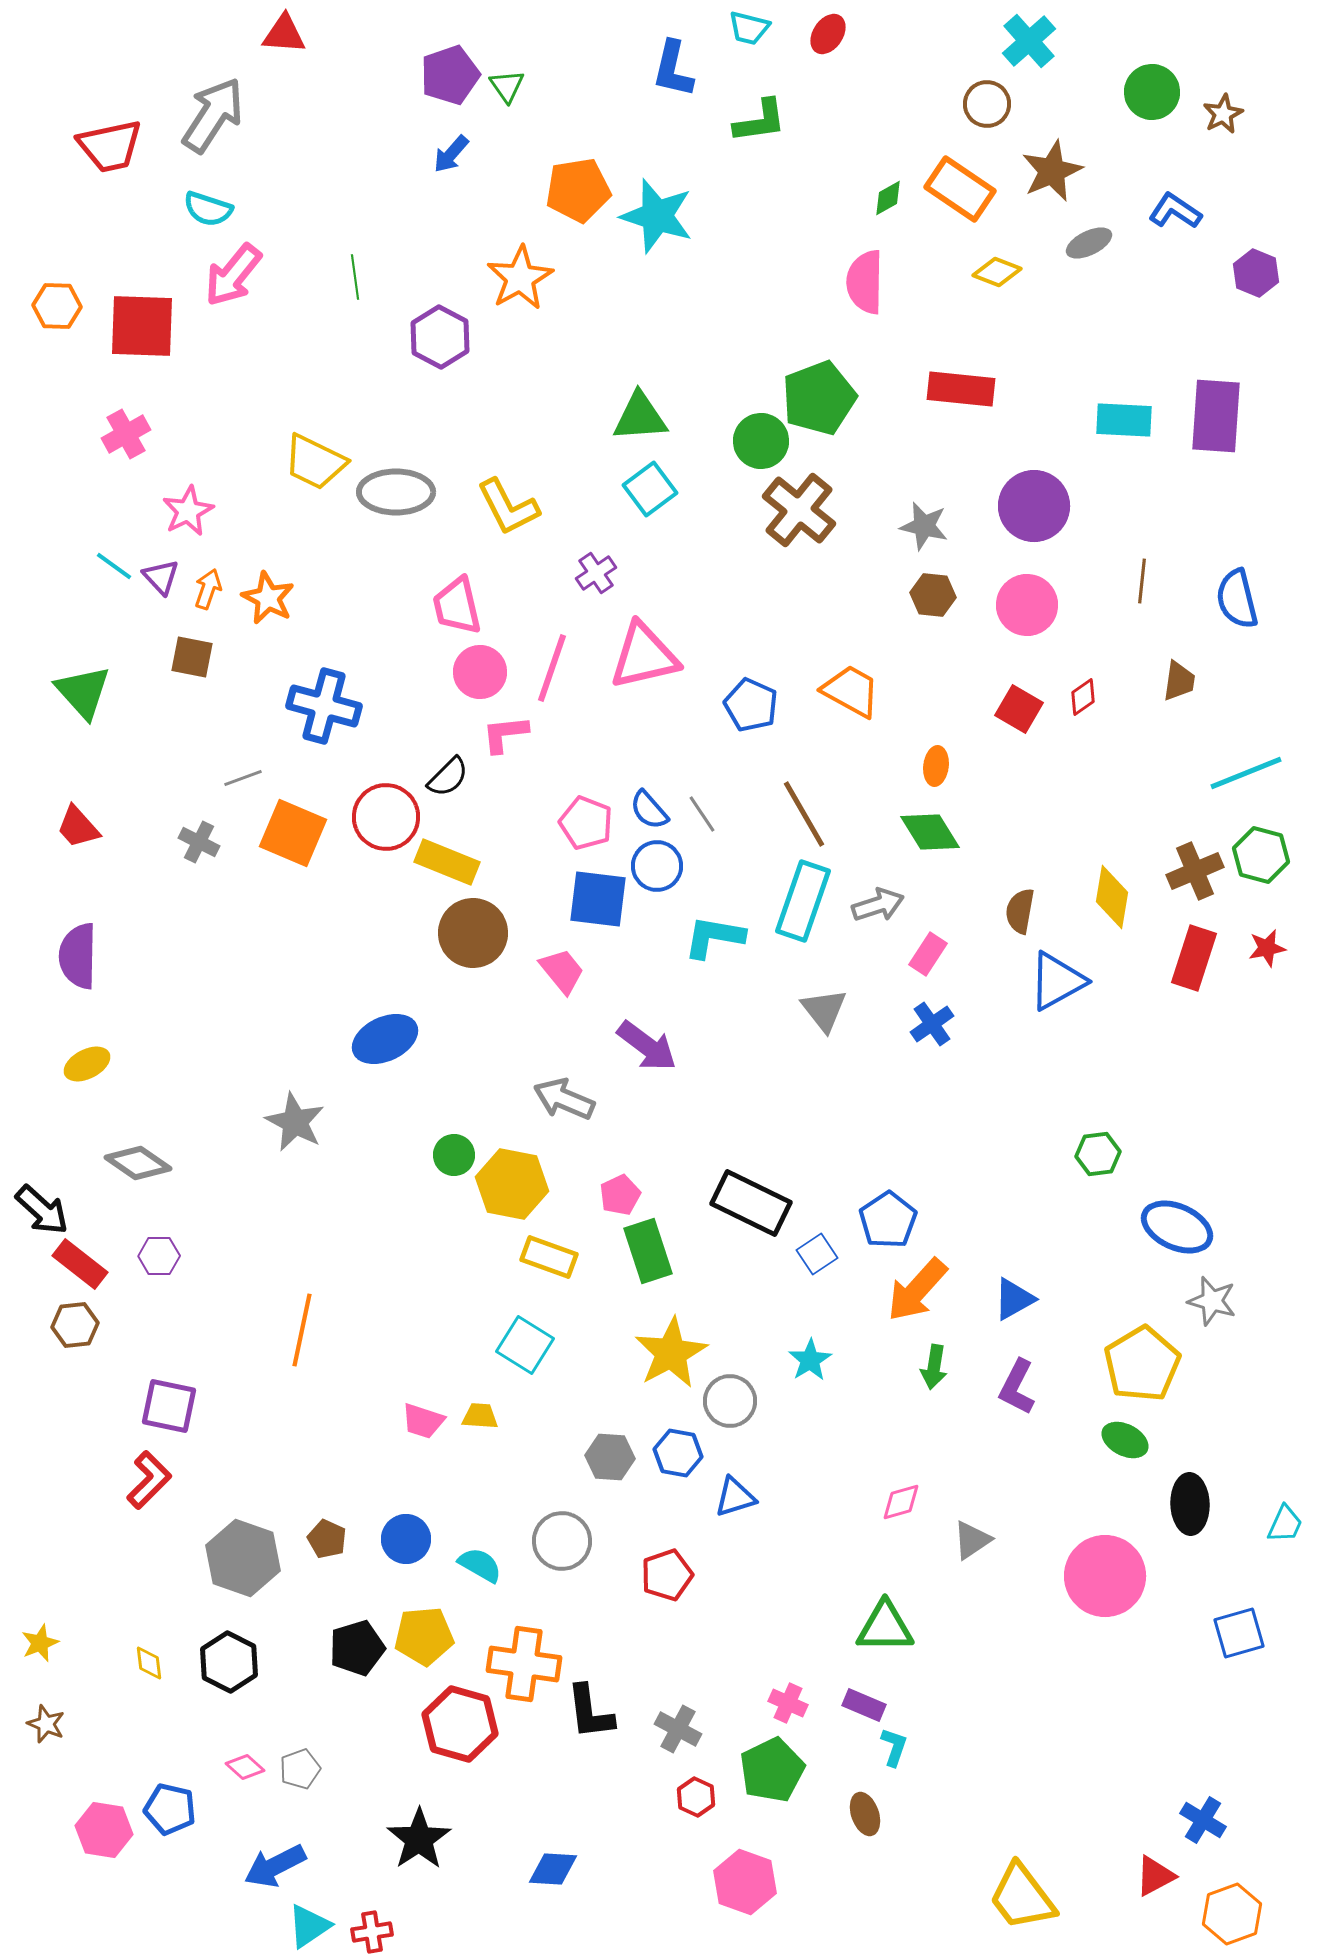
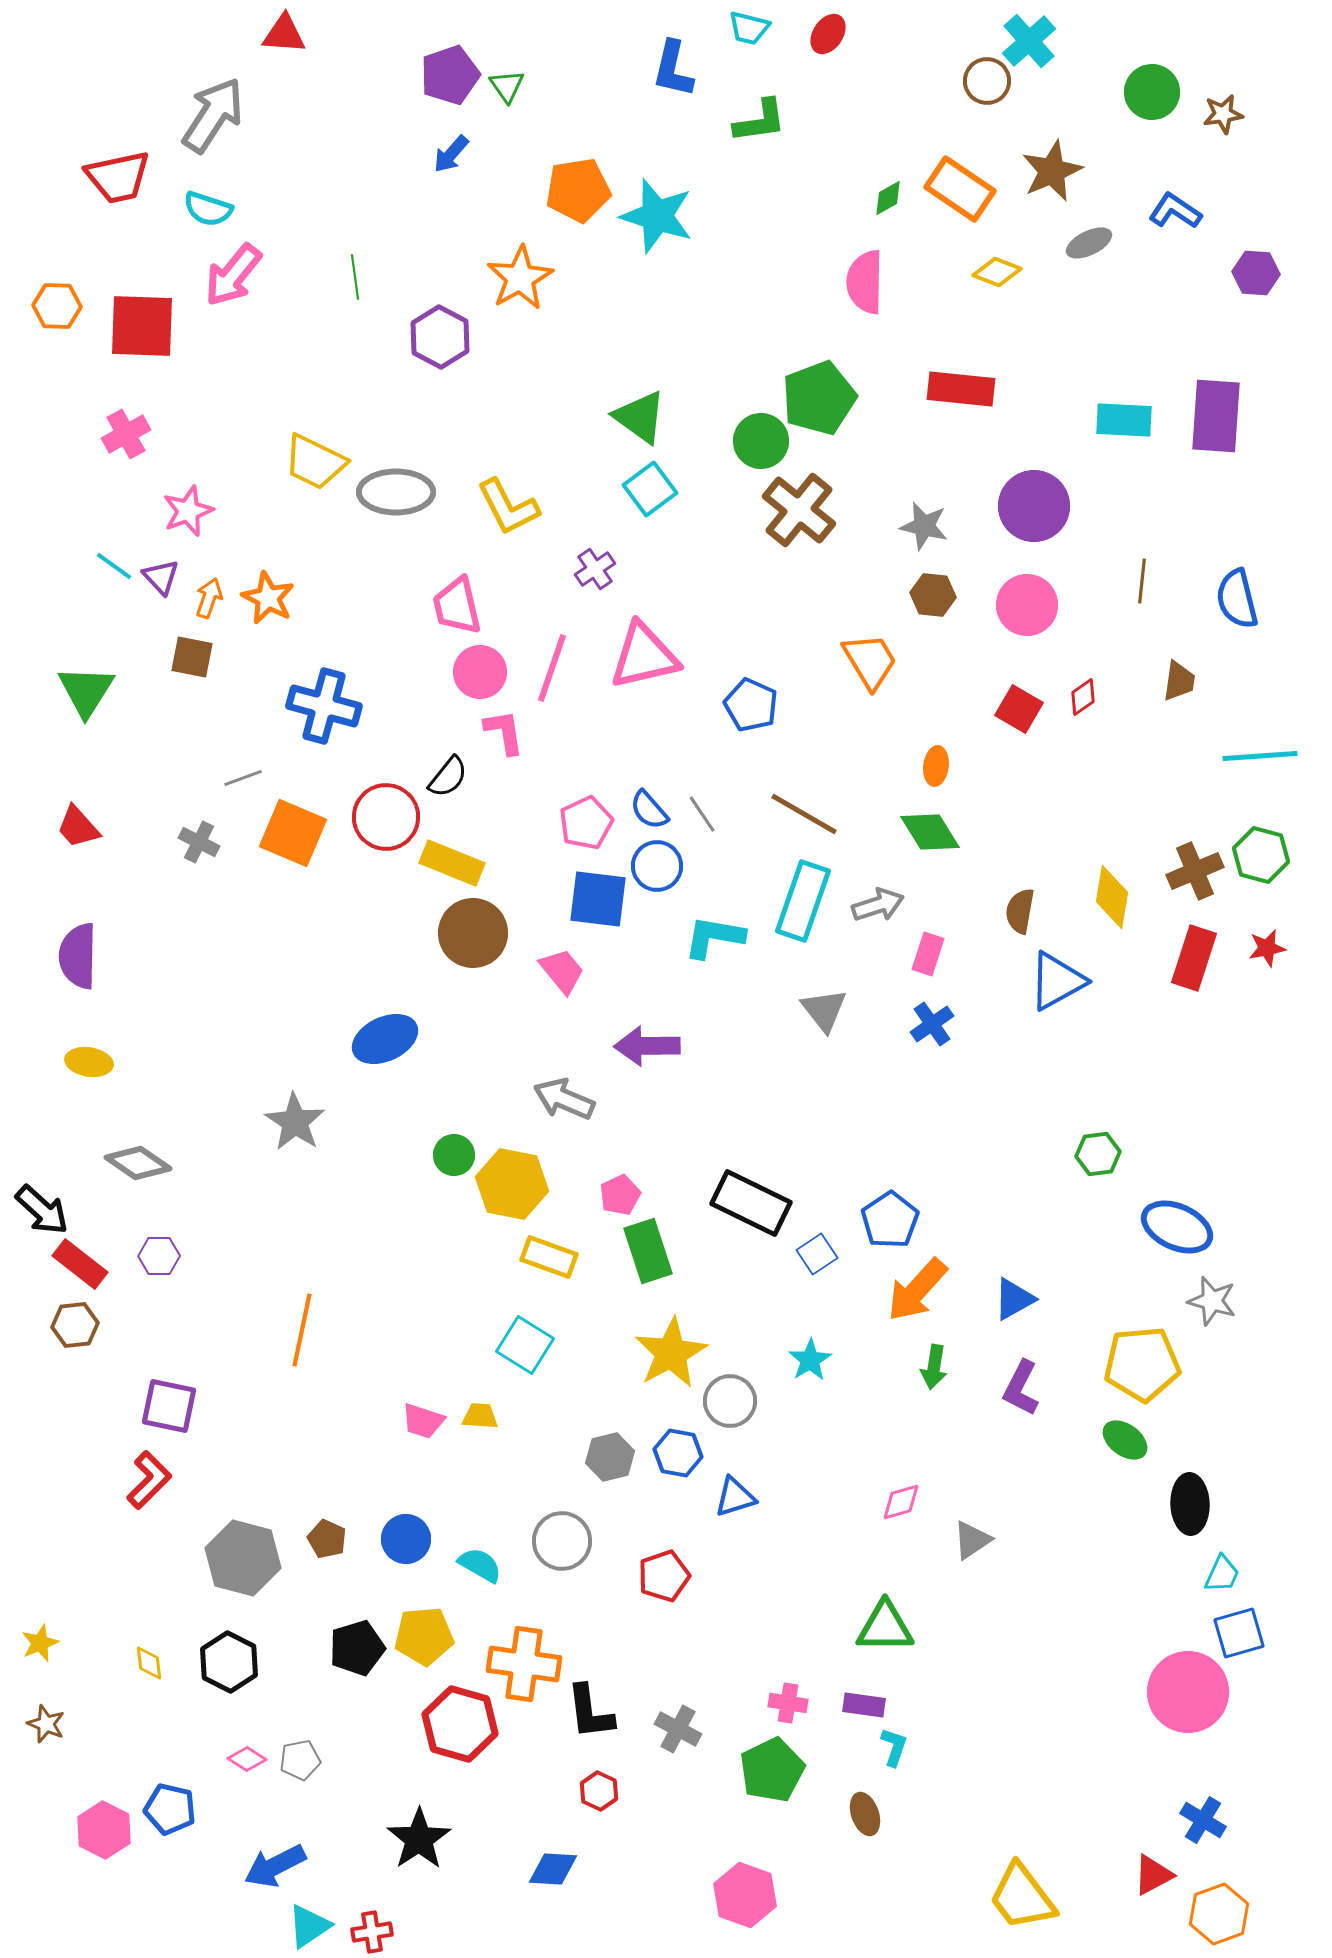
brown circle at (987, 104): moved 23 px up
brown star at (1223, 114): rotated 18 degrees clockwise
red trapezoid at (110, 146): moved 8 px right, 31 px down
purple hexagon at (1256, 273): rotated 18 degrees counterclockwise
green triangle at (640, 417): rotated 40 degrees clockwise
pink star at (188, 511): rotated 6 degrees clockwise
purple cross at (596, 573): moved 1 px left, 4 px up
orange arrow at (208, 589): moved 1 px right, 9 px down
orange trapezoid at (851, 691): moved 19 px right, 30 px up; rotated 30 degrees clockwise
green triangle at (83, 692): moved 3 px right, 1 px up; rotated 14 degrees clockwise
pink L-shape at (505, 734): moved 1 px left, 2 px up; rotated 87 degrees clockwise
cyan line at (1246, 773): moved 14 px right, 17 px up; rotated 18 degrees clockwise
black semicircle at (448, 777): rotated 6 degrees counterclockwise
brown line at (804, 814): rotated 30 degrees counterclockwise
pink pentagon at (586, 823): rotated 26 degrees clockwise
yellow rectangle at (447, 862): moved 5 px right, 1 px down
pink rectangle at (928, 954): rotated 15 degrees counterclockwise
purple arrow at (647, 1046): rotated 142 degrees clockwise
yellow ellipse at (87, 1064): moved 2 px right, 2 px up; rotated 36 degrees clockwise
gray star at (295, 1122): rotated 6 degrees clockwise
blue pentagon at (888, 1220): moved 2 px right
yellow pentagon at (1142, 1364): rotated 26 degrees clockwise
purple L-shape at (1017, 1387): moved 4 px right, 1 px down
green ellipse at (1125, 1440): rotated 9 degrees clockwise
gray hexagon at (610, 1457): rotated 18 degrees counterclockwise
cyan trapezoid at (1285, 1524): moved 63 px left, 50 px down
gray hexagon at (243, 1558): rotated 4 degrees counterclockwise
red pentagon at (667, 1575): moved 3 px left, 1 px down
pink circle at (1105, 1576): moved 83 px right, 116 px down
pink cross at (788, 1703): rotated 15 degrees counterclockwise
purple rectangle at (864, 1705): rotated 15 degrees counterclockwise
pink diamond at (245, 1767): moved 2 px right, 8 px up; rotated 9 degrees counterclockwise
gray pentagon at (300, 1769): moved 9 px up; rotated 9 degrees clockwise
red hexagon at (696, 1797): moved 97 px left, 6 px up
pink hexagon at (104, 1830): rotated 18 degrees clockwise
red triangle at (1155, 1876): moved 2 px left, 1 px up
pink hexagon at (745, 1882): moved 13 px down
orange hexagon at (1232, 1914): moved 13 px left
